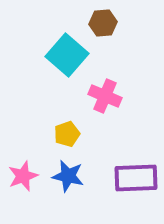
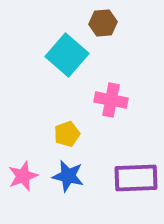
pink cross: moved 6 px right, 4 px down; rotated 12 degrees counterclockwise
